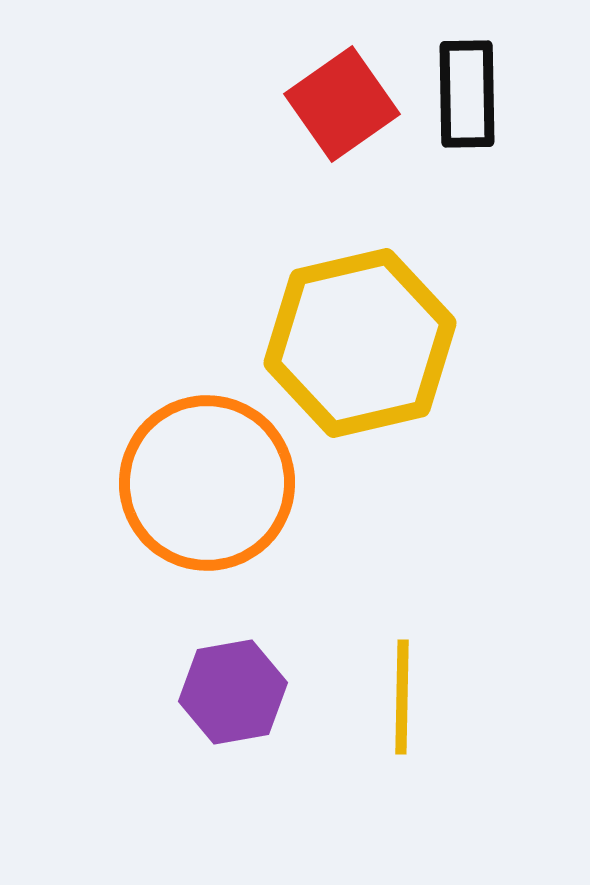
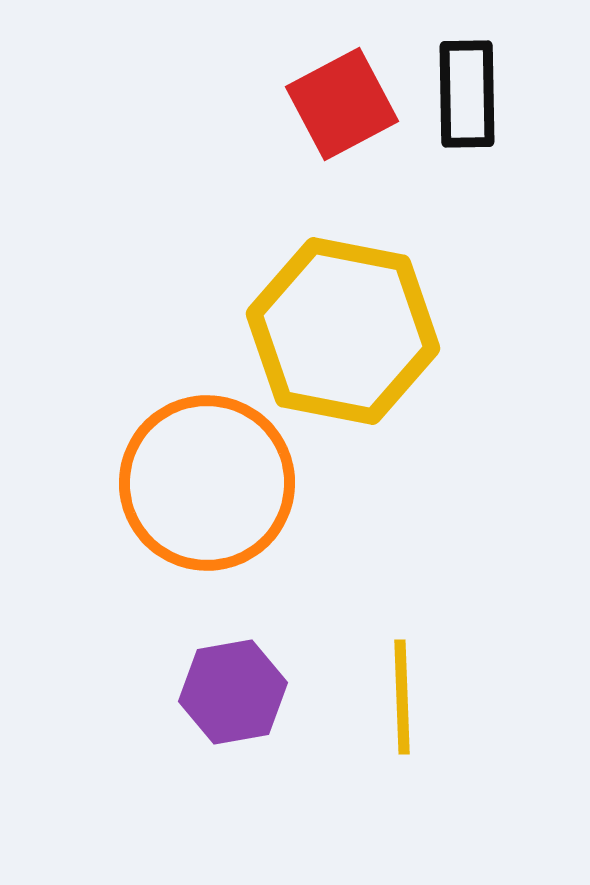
red square: rotated 7 degrees clockwise
yellow hexagon: moved 17 px left, 12 px up; rotated 24 degrees clockwise
yellow line: rotated 3 degrees counterclockwise
